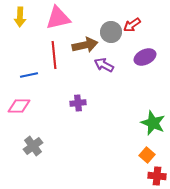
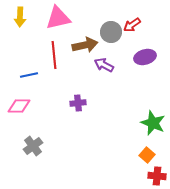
purple ellipse: rotated 10 degrees clockwise
